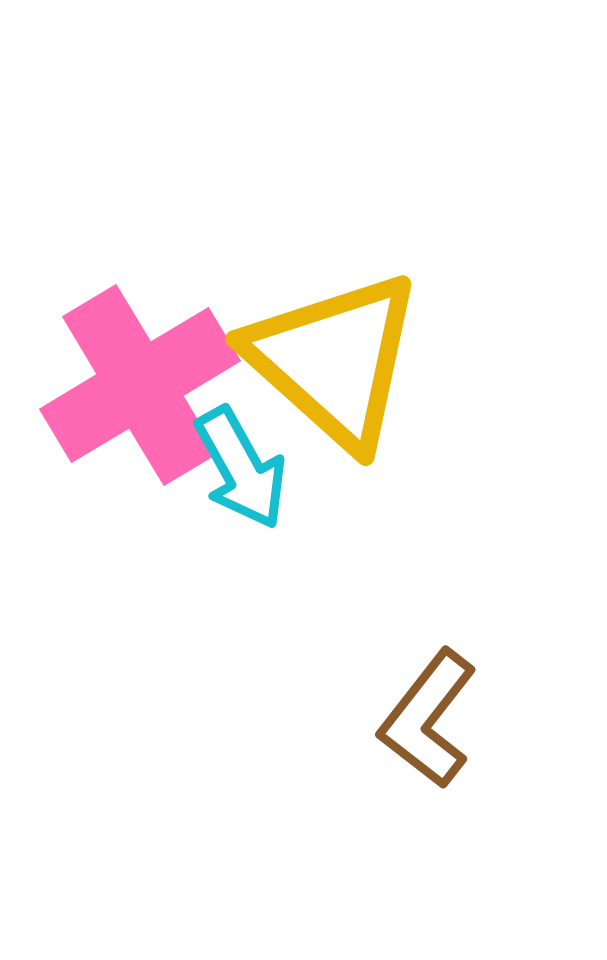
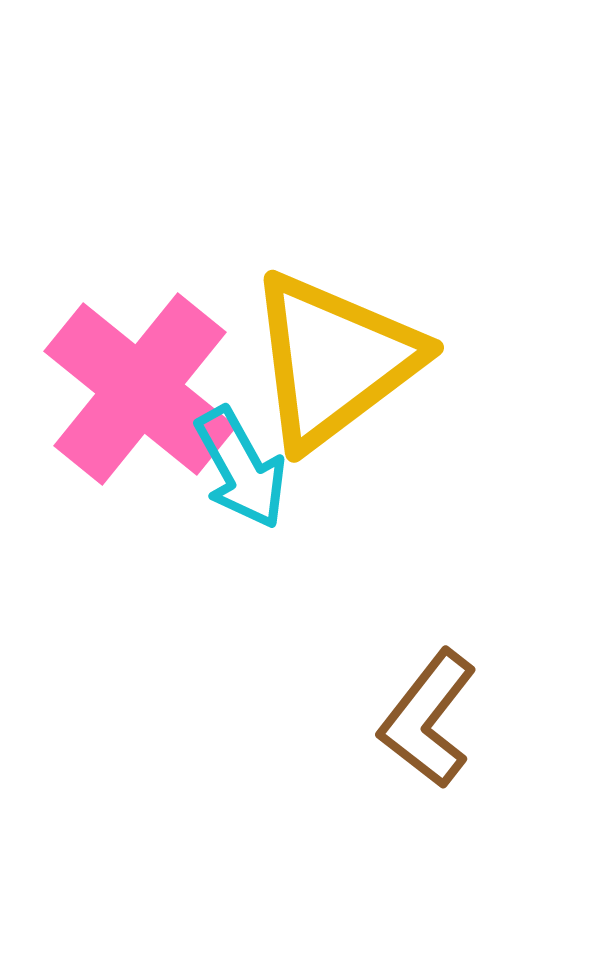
yellow triangle: rotated 41 degrees clockwise
pink cross: moved 4 px down; rotated 20 degrees counterclockwise
